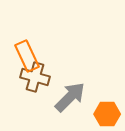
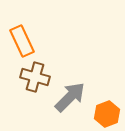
orange rectangle: moved 5 px left, 15 px up
orange hexagon: rotated 20 degrees counterclockwise
